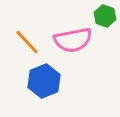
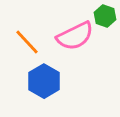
pink semicircle: moved 2 px right, 4 px up; rotated 15 degrees counterclockwise
blue hexagon: rotated 8 degrees counterclockwise
